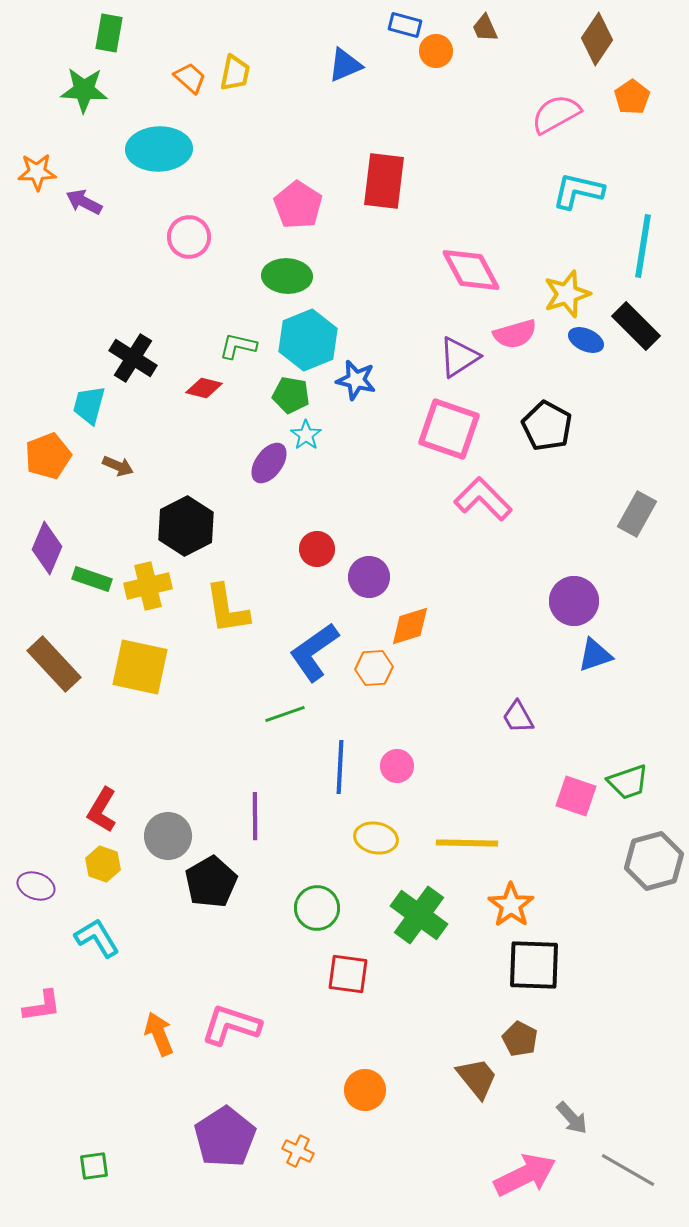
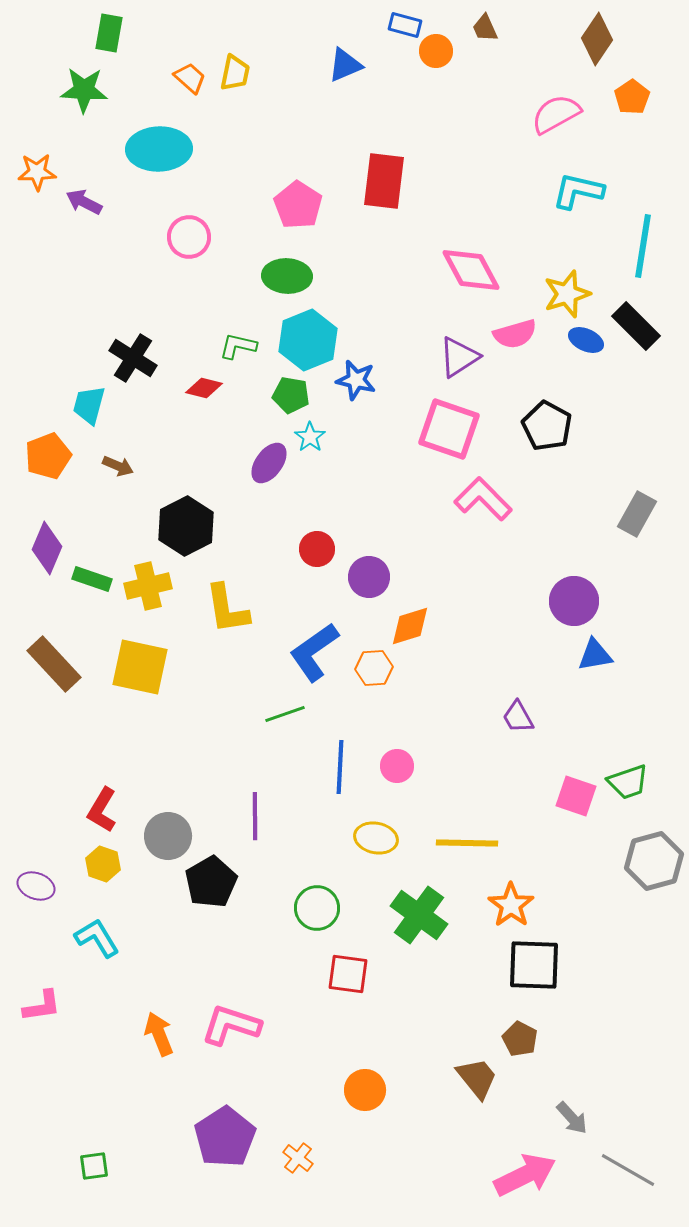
cyan star at (306, 435): moved 4 px right, 2 px down
blue triangle at (595, 655): rotated 9 degrees clockwise
orange cross at (298, 1151): moved 7 px down; rotated 12 degrees clockwise
